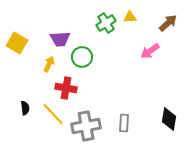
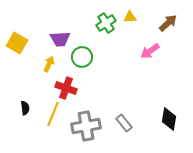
red cross: rotated 10 degrees clockwise
yellow line: rotated 65 degrees clockwise
gray rectangle: rotated 42 degrees counterclockwise
